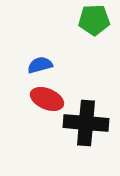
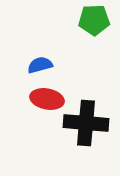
red ellipse: rotated 12 degrees counterclockwise
